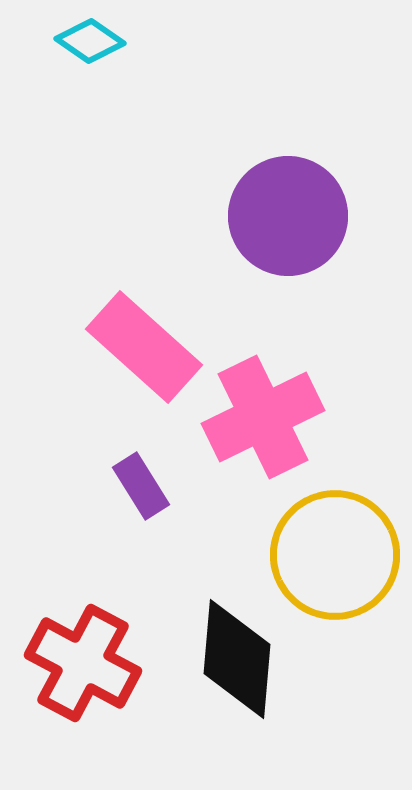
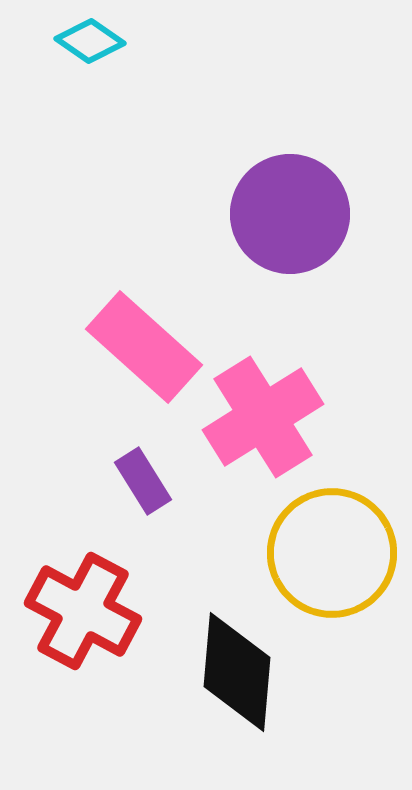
purple circle: moved 2 px right, 2 px up
pink cross: rotated 6 degrees counterclockwise
purple rectangle: moved 2 px right, 5 px up
yellow circle: moved 3 px left, 2 px up
black diamond: moved 13 px down
red cross: moved 52 px up
